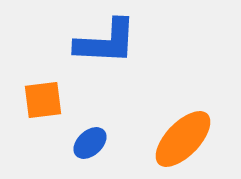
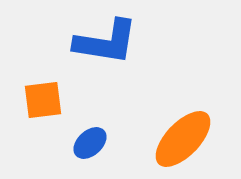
blue L-shape: rotated 6 degrees clockwise
